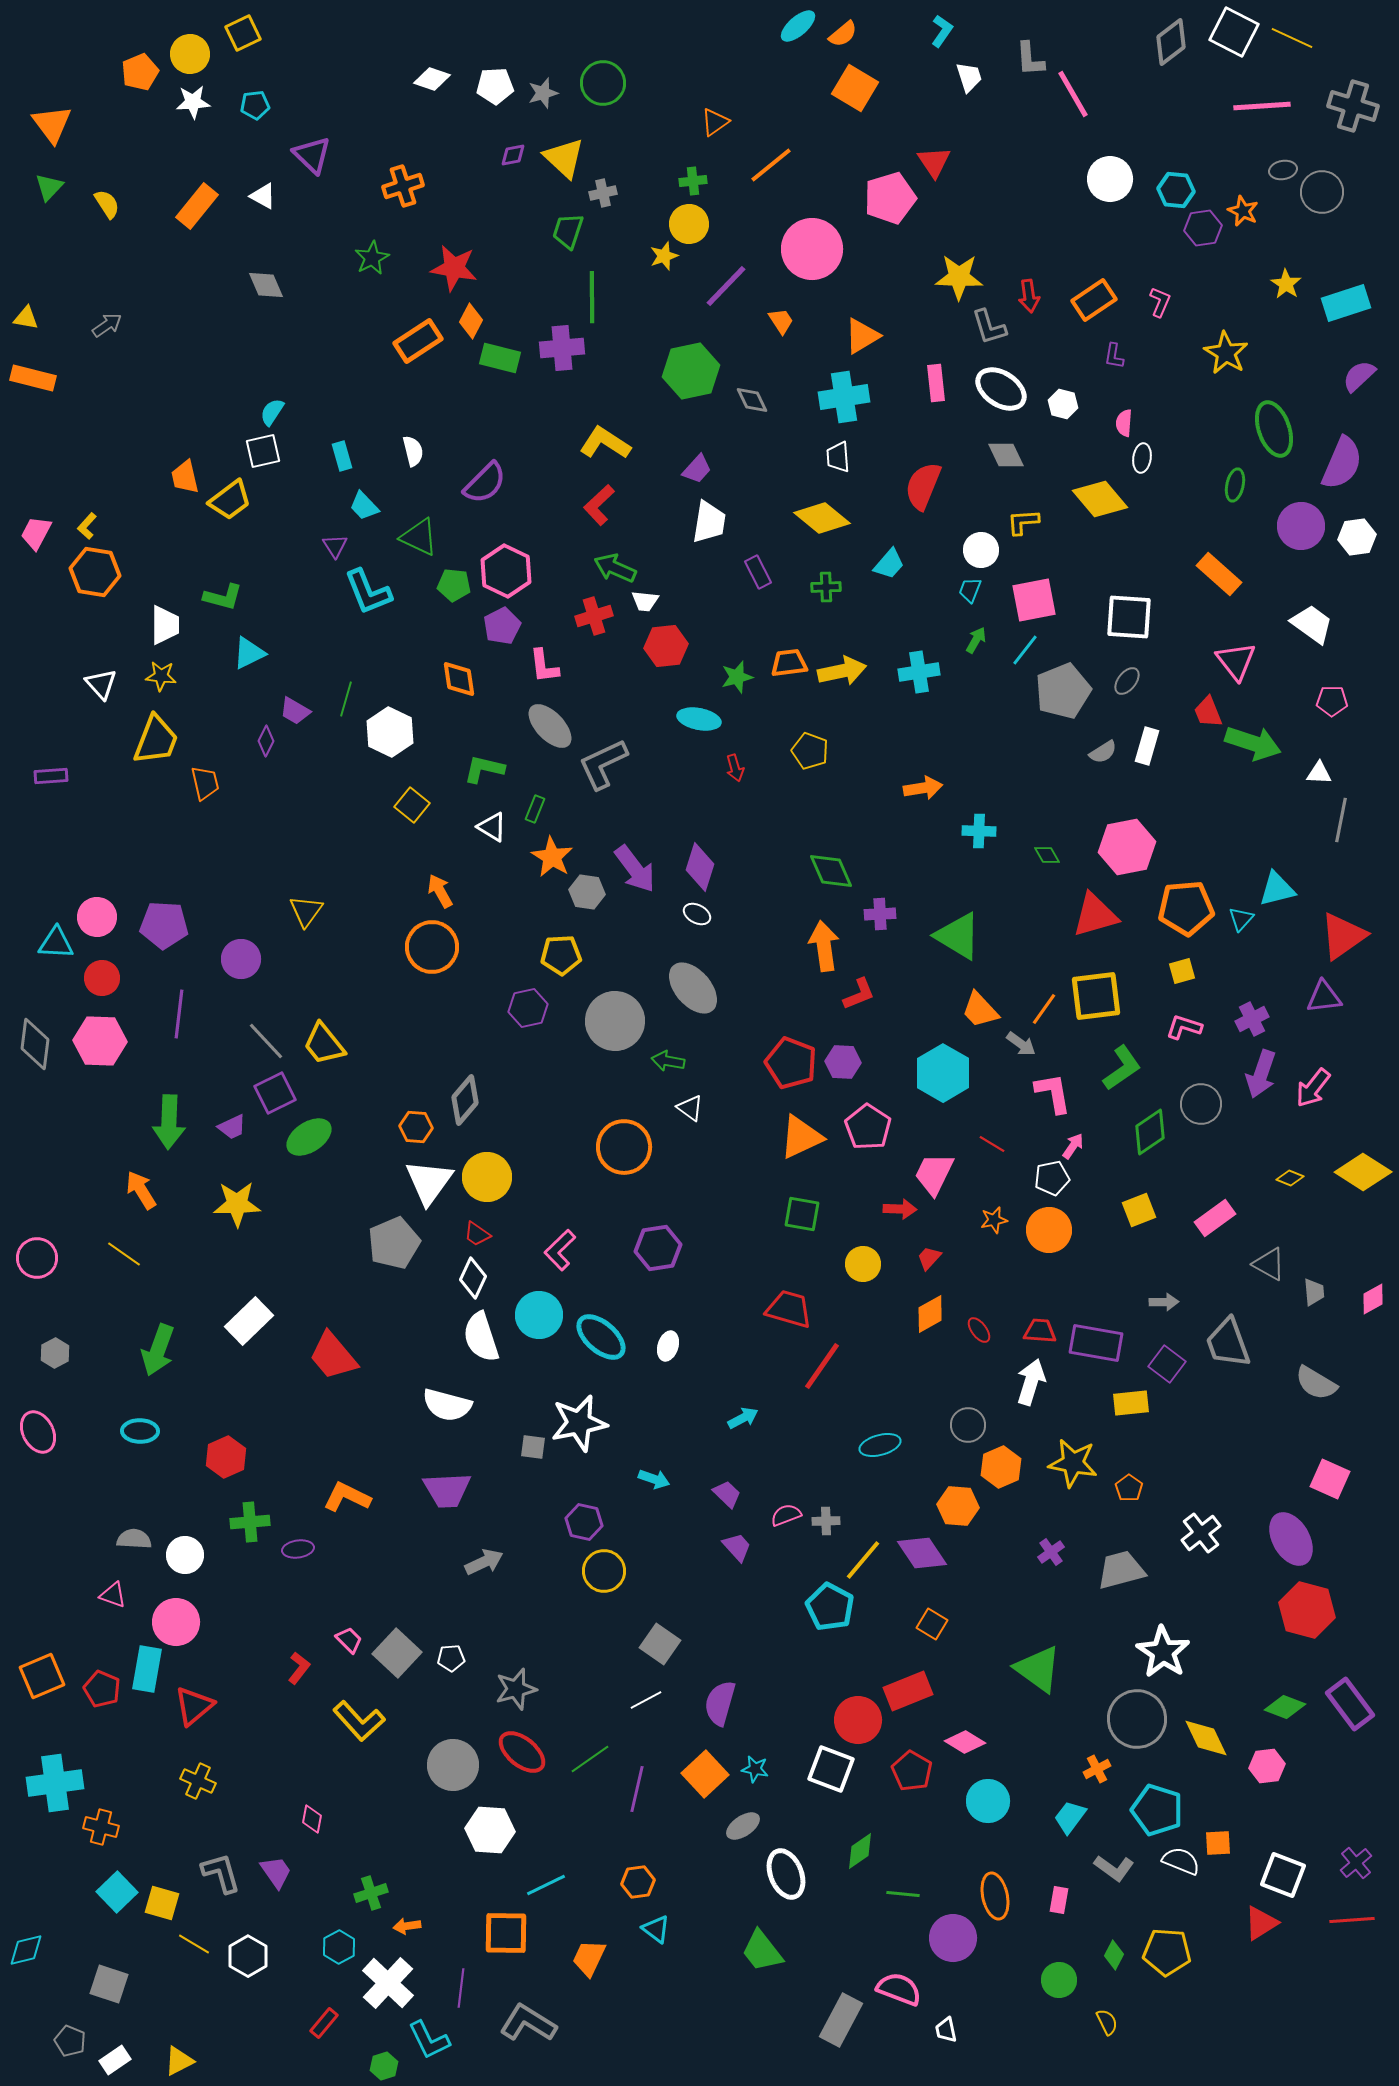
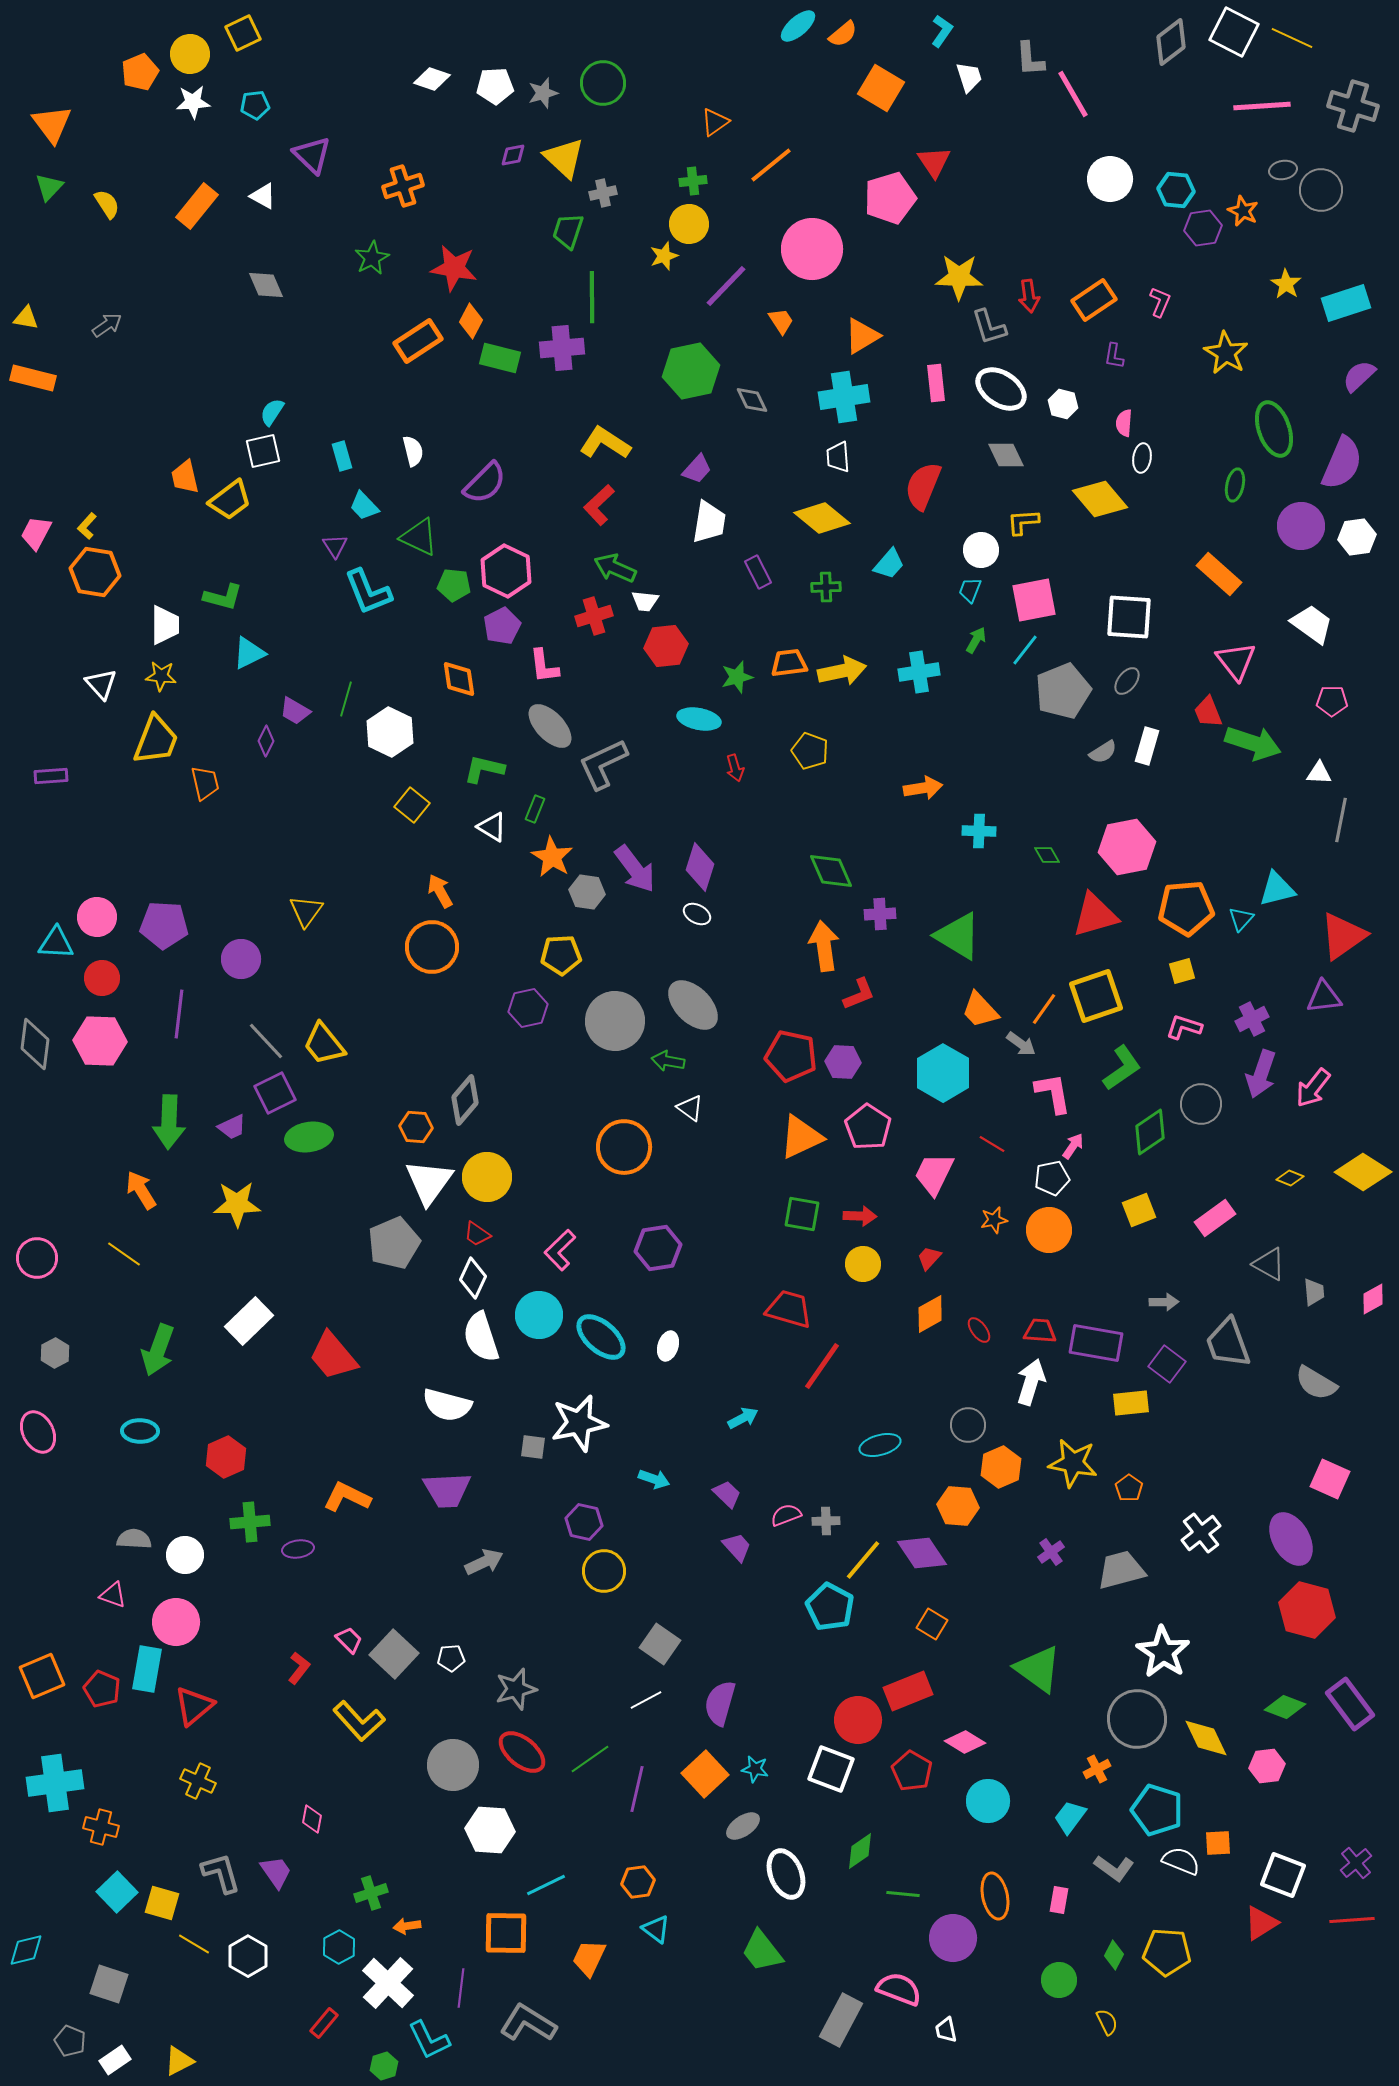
orange square at (855, 88): moved 26 px right
gray circle at (1322, 192): moved 1 px left, 2 px up
gray ellipse at (693, 988): moved 17 px down; rotated 4 degrees counterclockwise
yellow square at (1096, 996): rotated 12 degrees counterclockwise
red pentagon at (791, 1063): moved 7 px up; rotated 9 degrees counterclockwise
green ellipse at (309, 1137): rotated 24 degrees clockwise
red arrow at (900, 1209): moved 40 px left, 7 px down
gray square at (397, 1653): moved 3 px left, 1 px down
